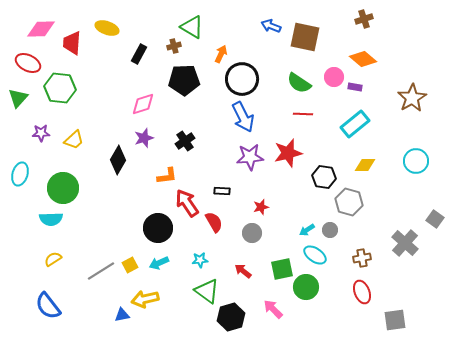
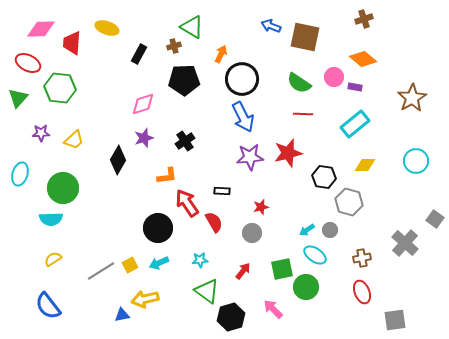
red arrow at (243, 271): rotated 90 degrees clockwise
